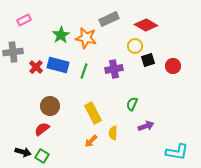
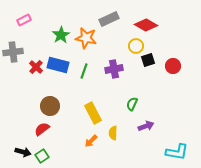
yellow circle: moved 1 px right
green square: rotated 24 degrees clockwise
